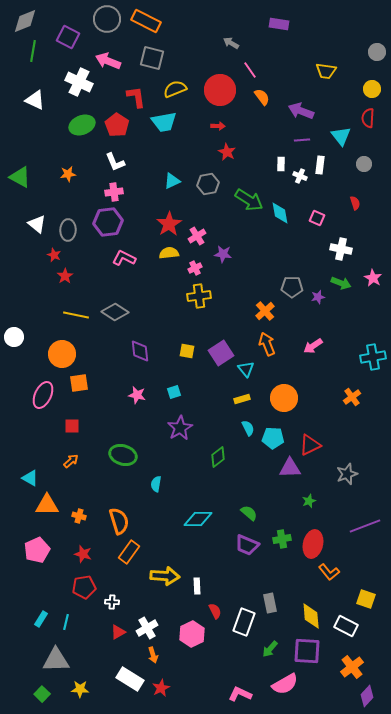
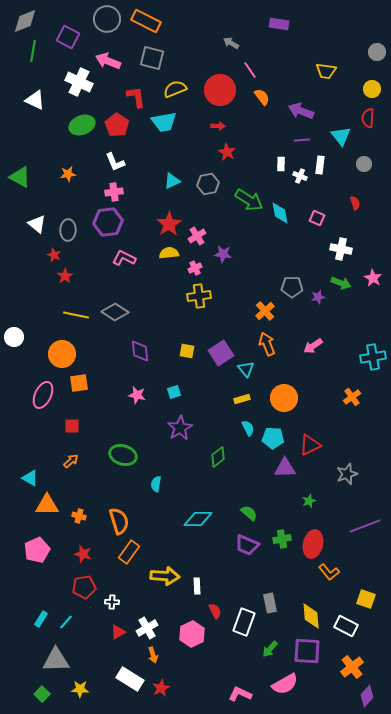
purple triangle at (290, 468): moved 5 px left
cyan line at (66, 622): rotated 28 degrees clockwise
